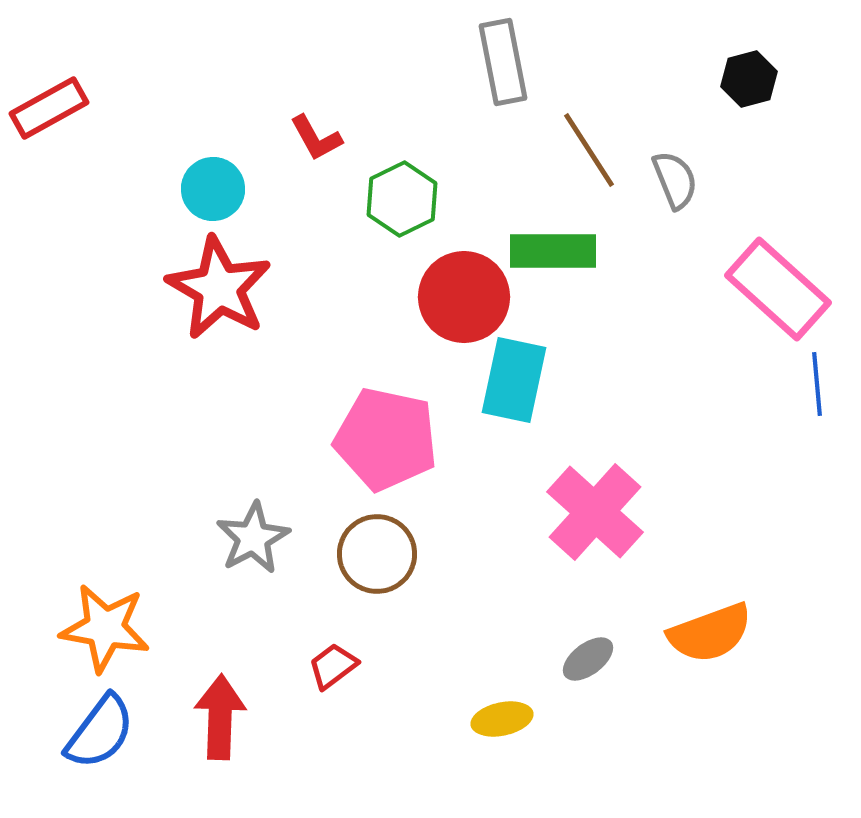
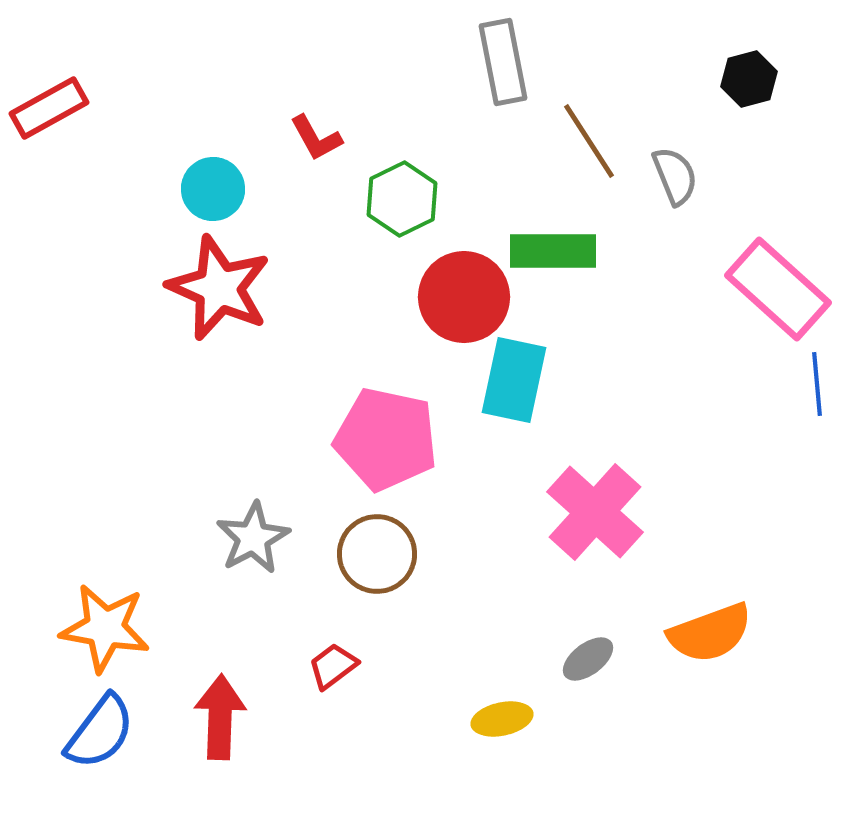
brown line: moved 9 px up
gray semicircle: moved 4 px up
red star: rotated 6 degrees counterclockwise
